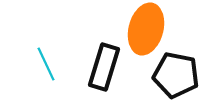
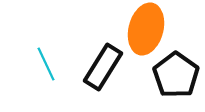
black rectangle: moved 1 px left; rotated 15 degrees clockwise
black pentagon: rotated 24 degrees clockwise
